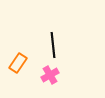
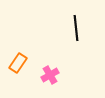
black line: moved 23 px right, 17 px up
